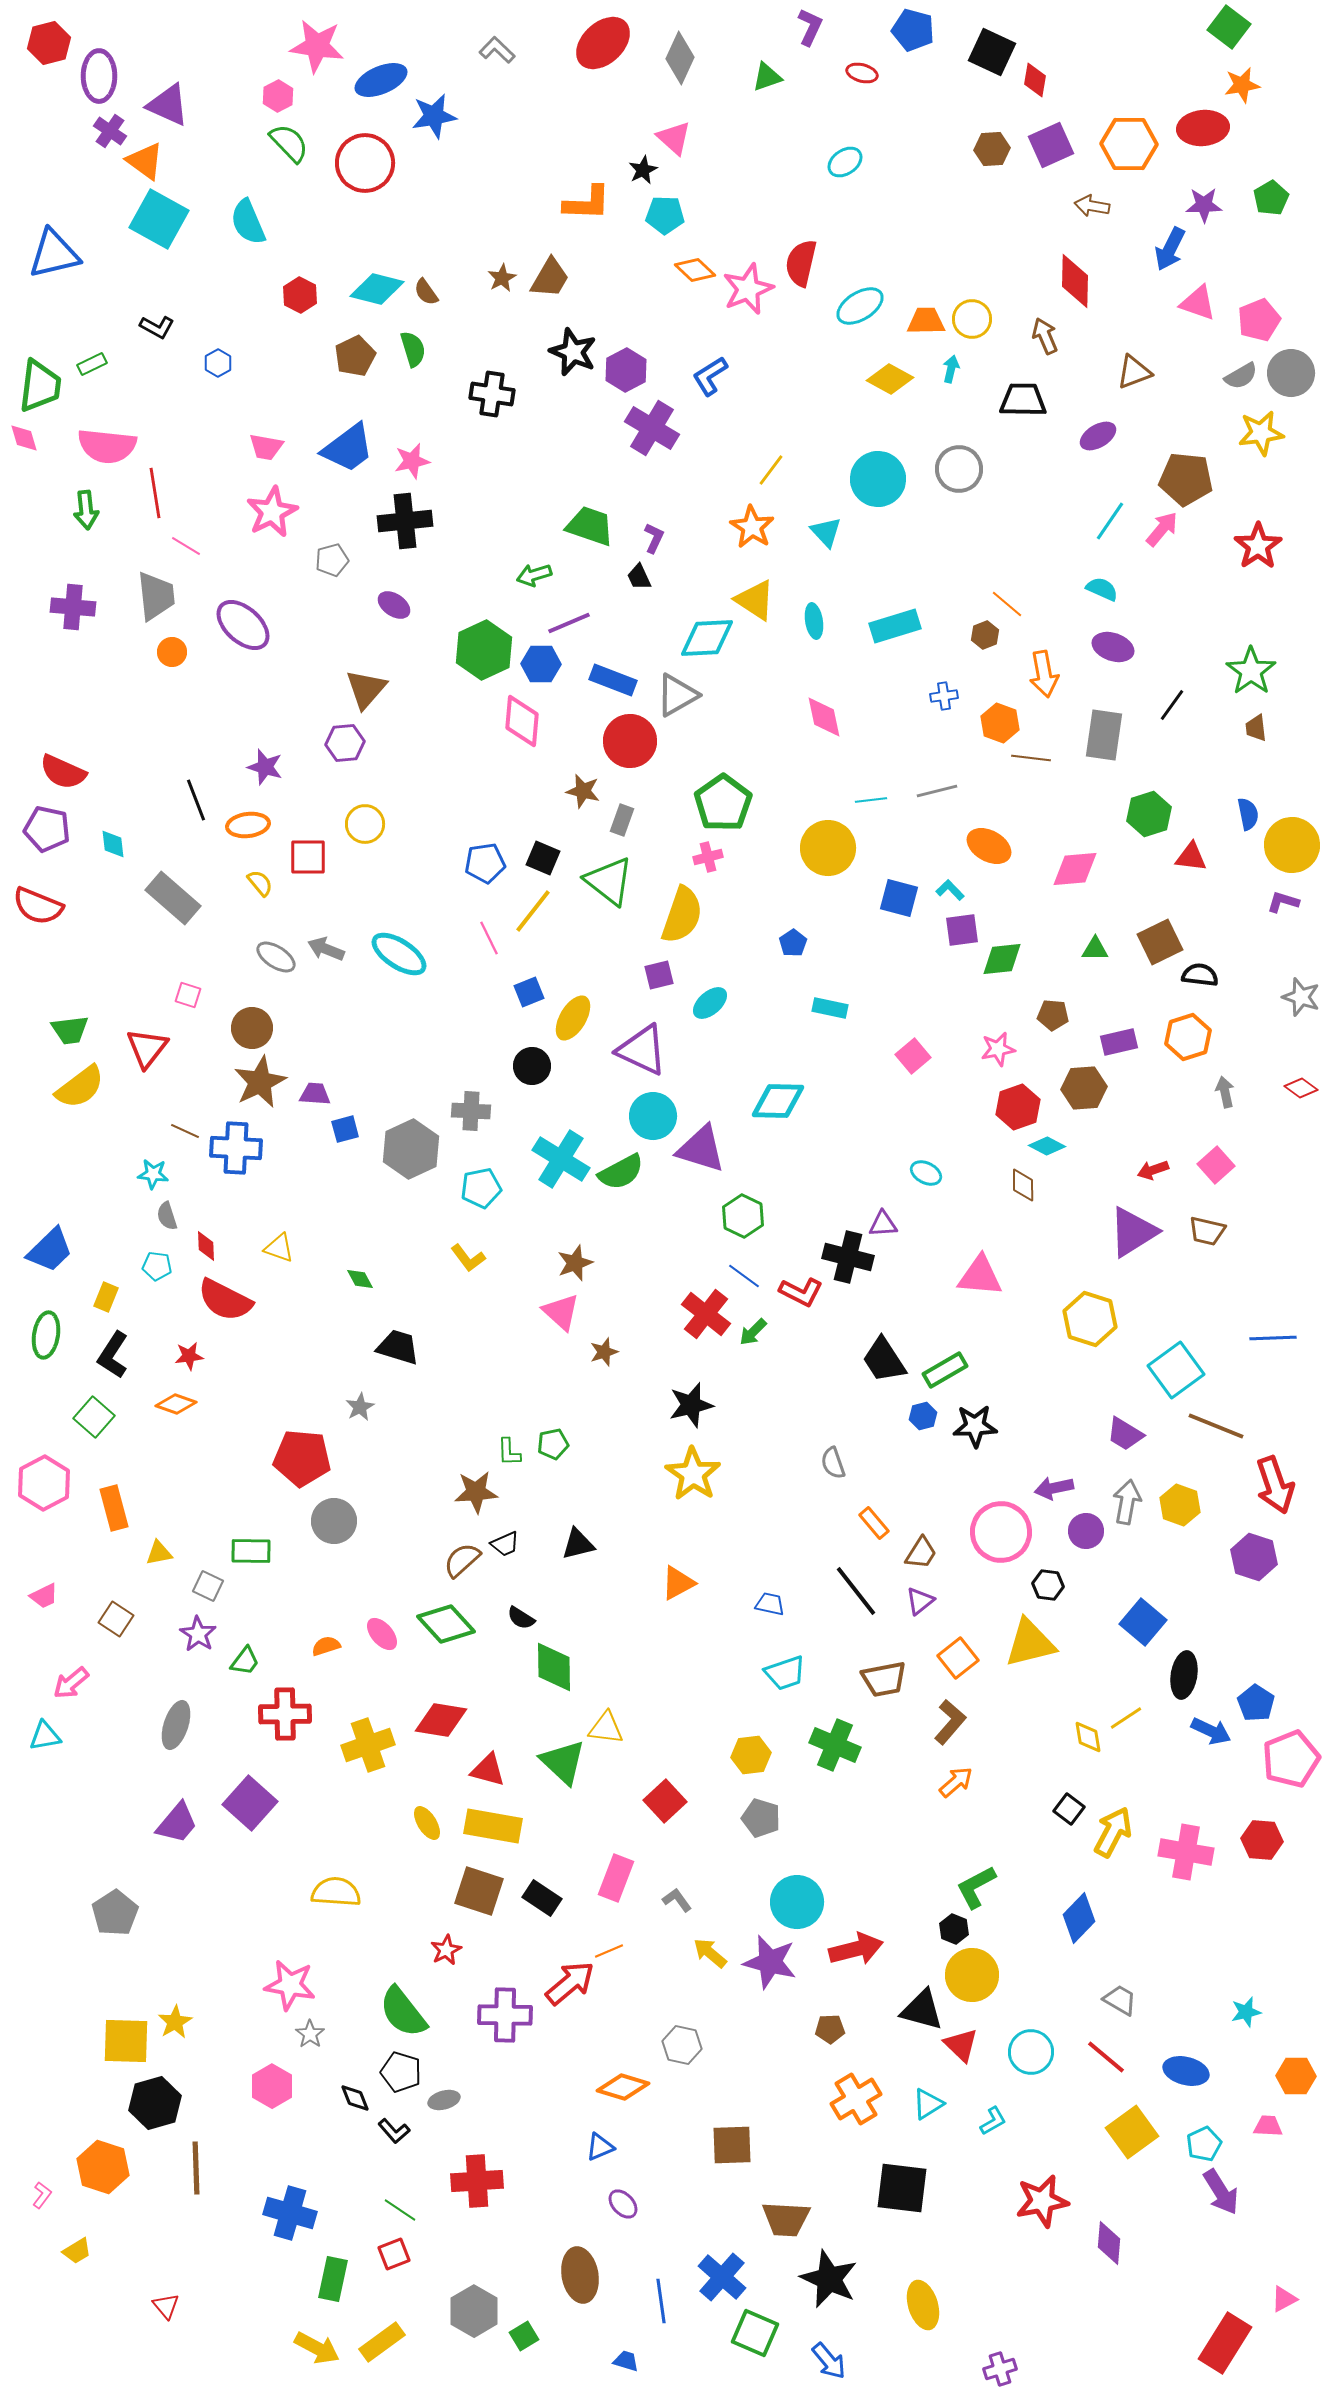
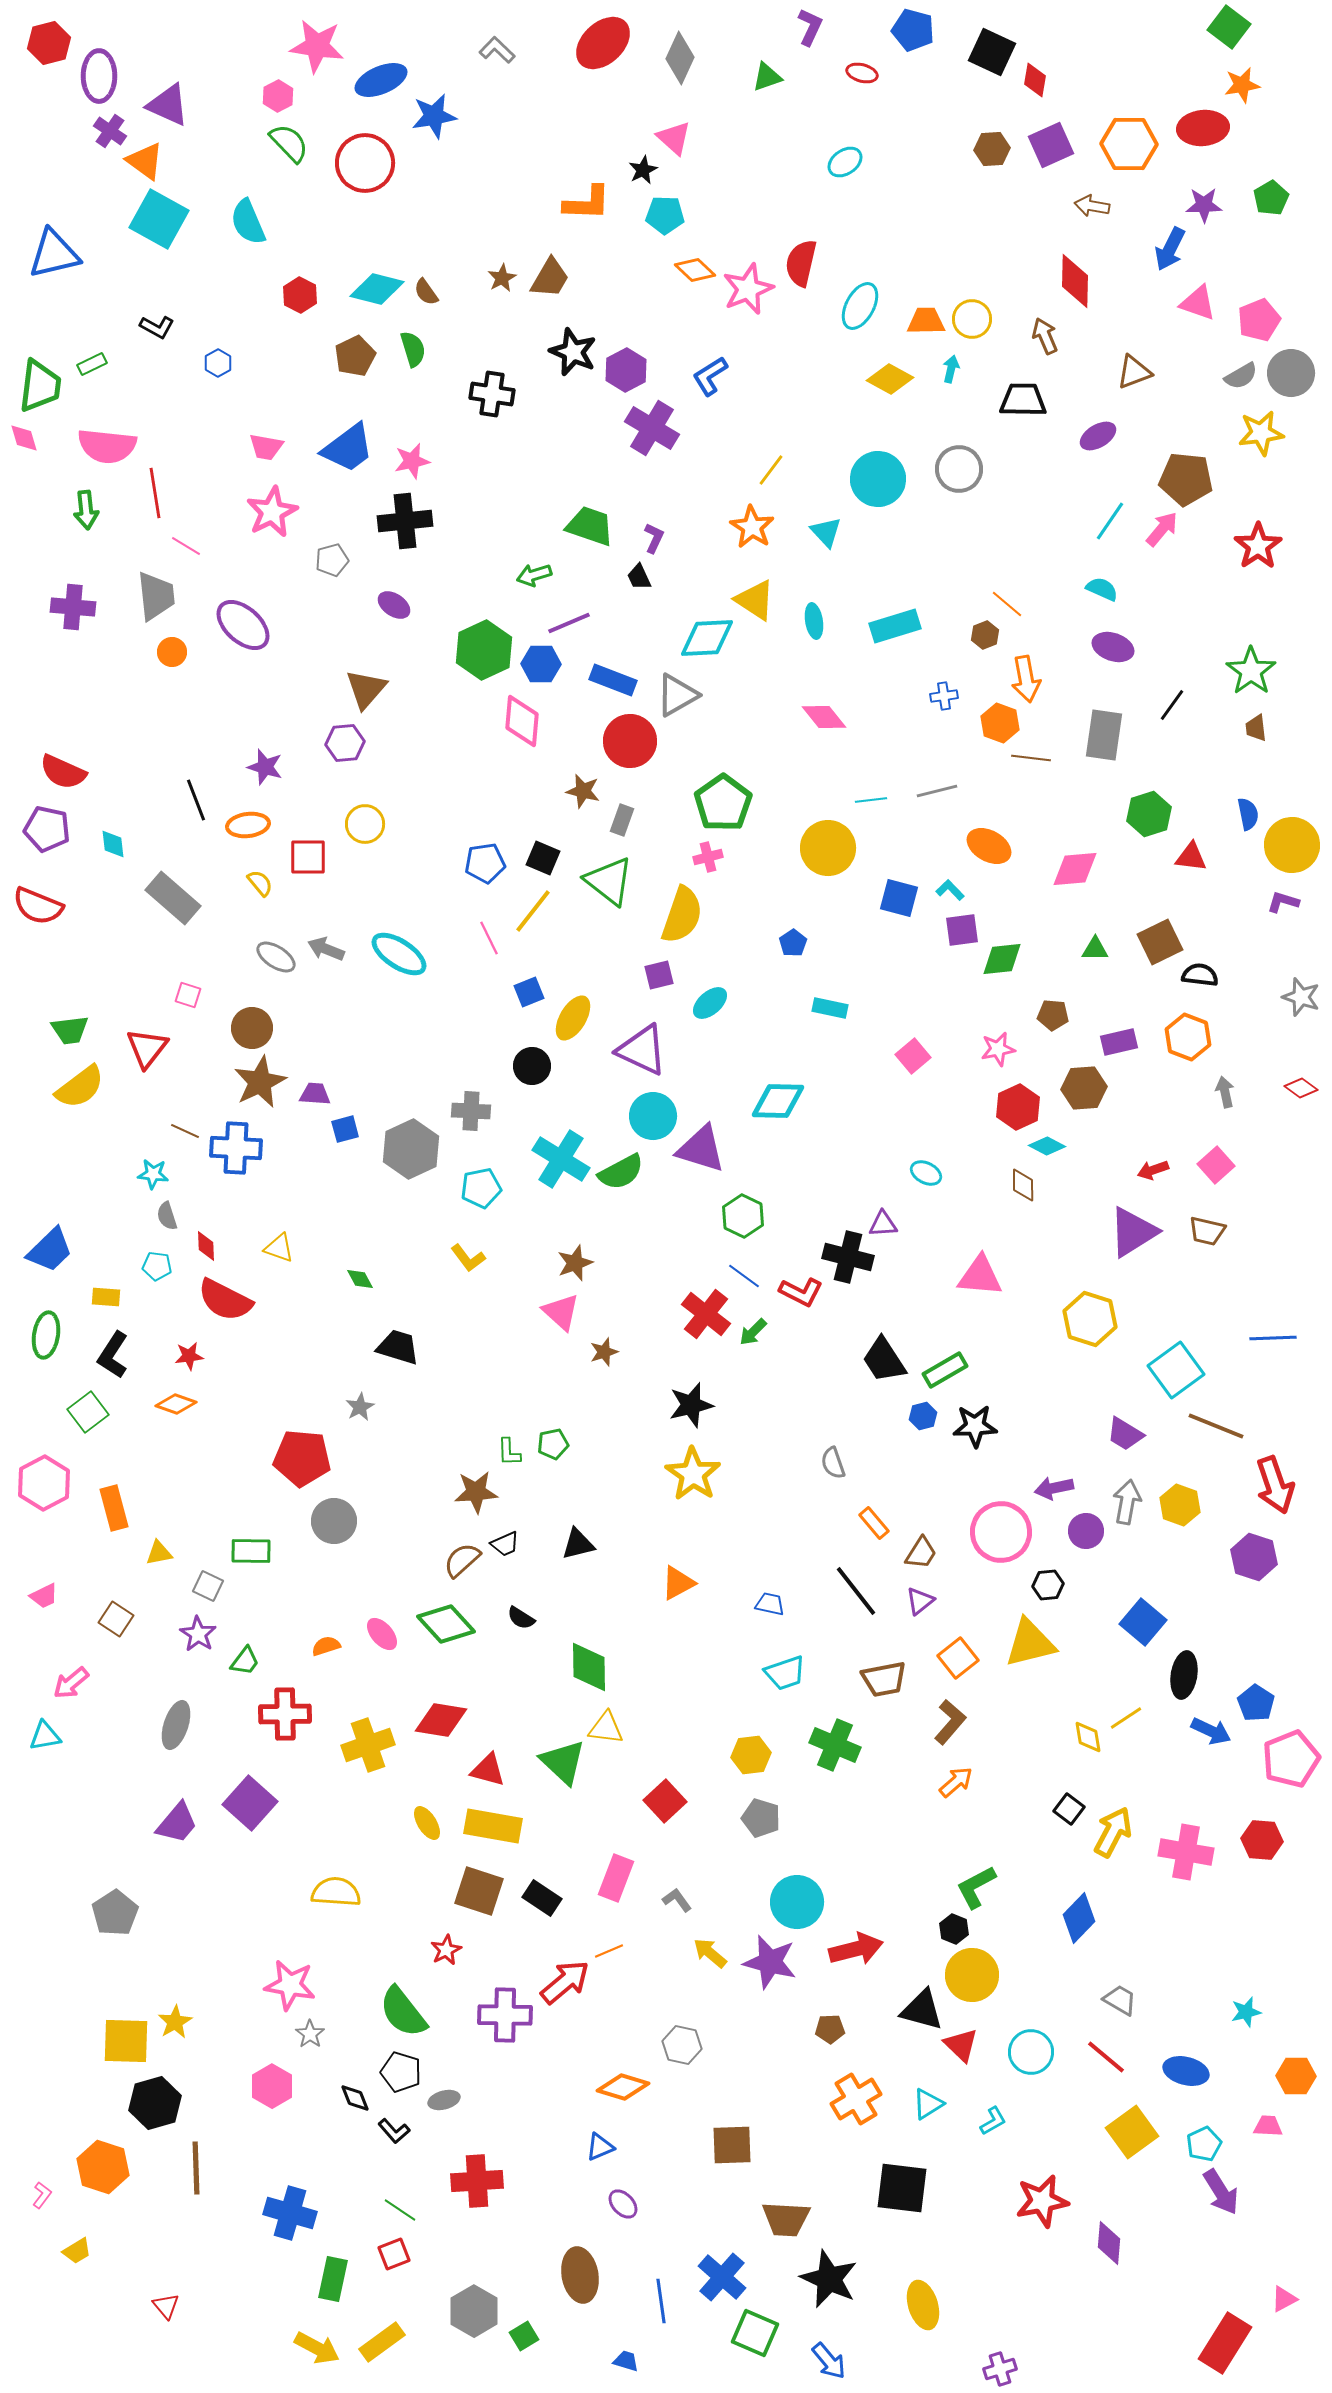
cyan ellipse at (860, 306): rotated 30 degrees counterclockwise
orange arrow at (1044, 674): moved 18 px left, 5 px down
pink diamond at (824, 717): rotated 27 degrees counterclockwise
orange hexagon at (1188, 1037): rotated 21 degrees counterclockwise
red hexagon at (1018, 1107): rotated 6 degrees counterclockwise
yellow rectangle at (106, 1297): rotated 72 degrees clockwise
green square at (94, 1417): moved 6 px left, 5 px up; rotated 12 degrees clockwise
black hexagon at (1048, 1585): rotated 12 degrees counterclockwise
green diamond at (554, 1667): moved 35 px right
red arrow at (570, 1983): moved 5 px left, 1 px up
